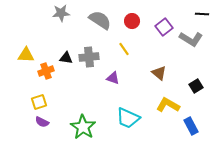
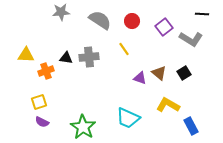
gray star: moved 1 px up
purple triangle: moved 27 px right
black square: moved 12 px left, 13 px up
